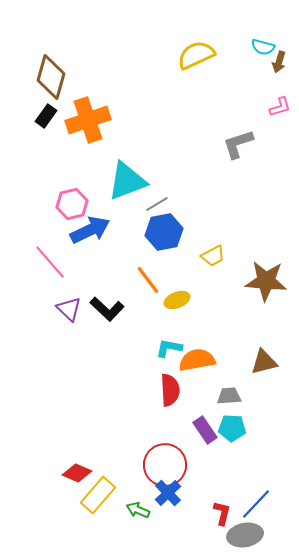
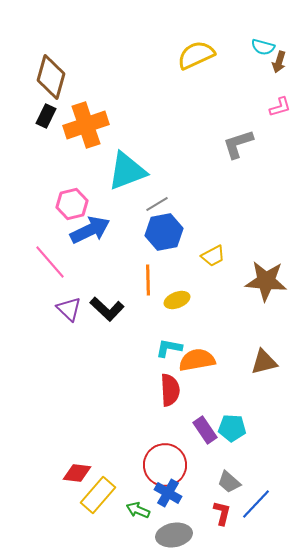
black rectangle: rotated 10 degrees counterclockwise
orange cross: moved 2 px left, 5 px down
cyan triangle: moved 10 px up
orange line: rotated 36 degrees clockwise
gray trapezoid: moved 86 px down; rotated 135 degrees counterclockwise
red diamond: rotated 16 degrees counterclockwise
blue cross: rotated 16 degrees counterclockwise
gray ellipse: moved 71 px left
